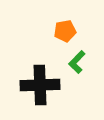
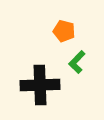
orange pentagon: moved 1 px left; rotated 25 degrees clockwise
